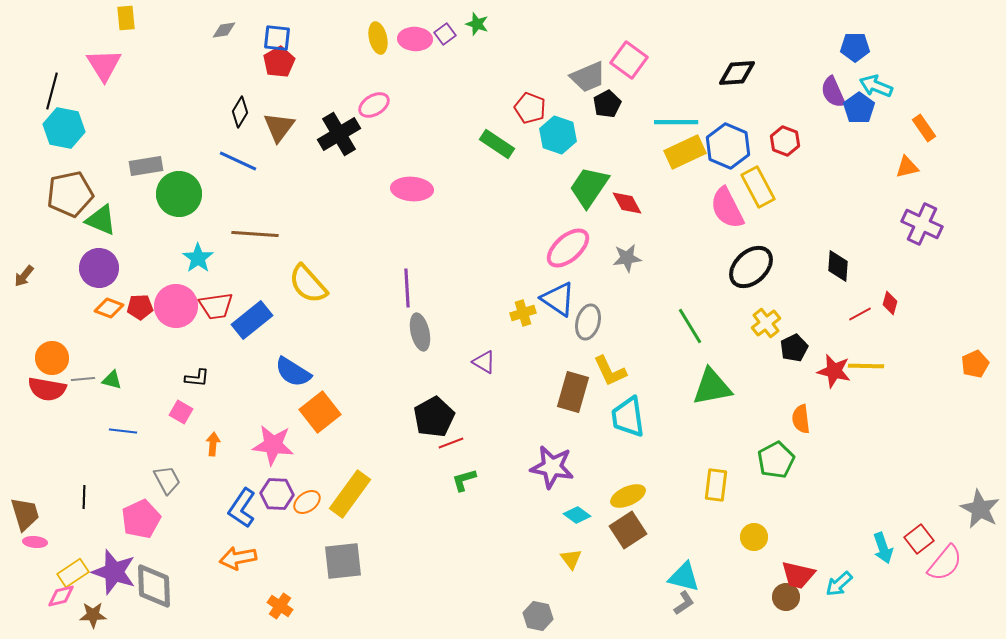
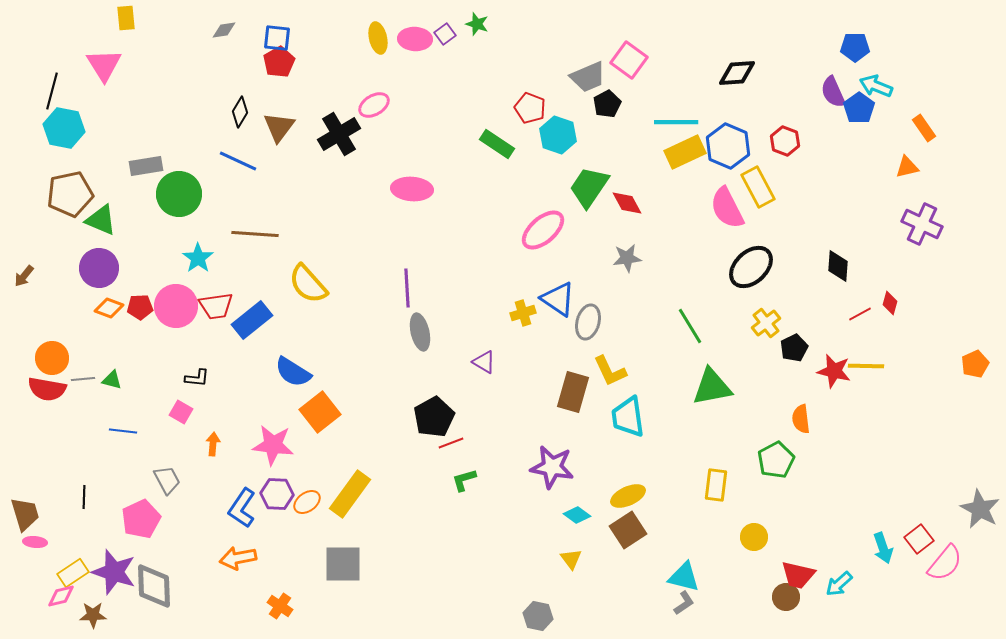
pink ellipse at (568, 248): moved 25 px left, 18 px up
gray square at (343, 561): moved 3 px down; rotated 6 degrees clockwise
